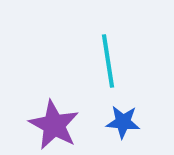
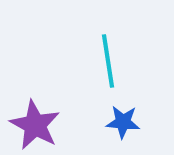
purple star: moved 19 px left
